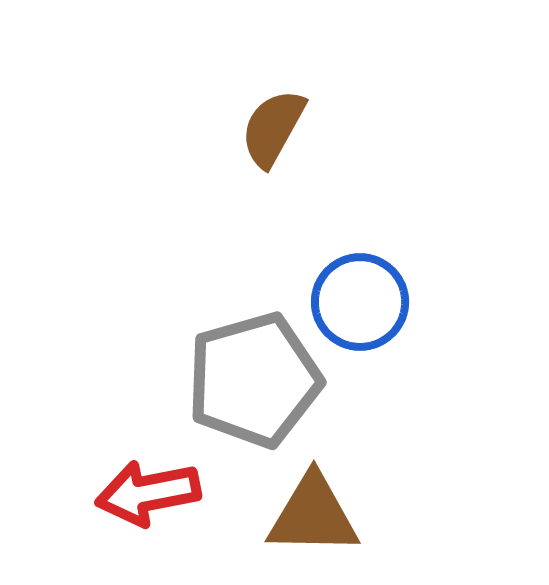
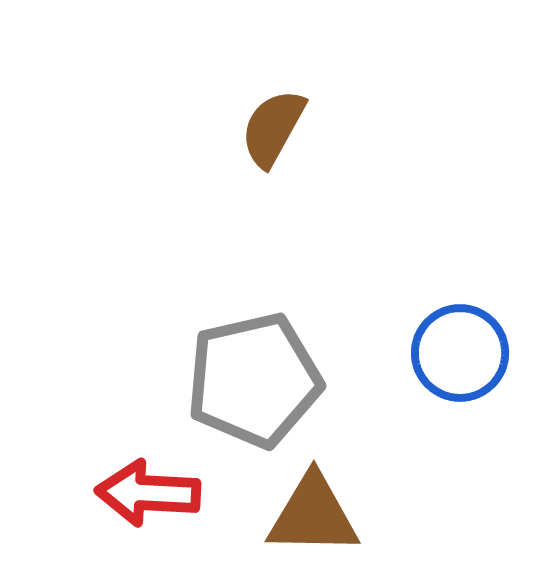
blue circle: moved 100 px right, 51 px down
gray pentagon: rotated 3 degrees clockwise
red arrow: rotated 14 degrees clockwise
